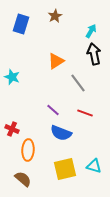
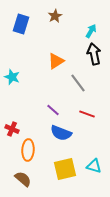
red line: moved 2 px right, 1 px down
